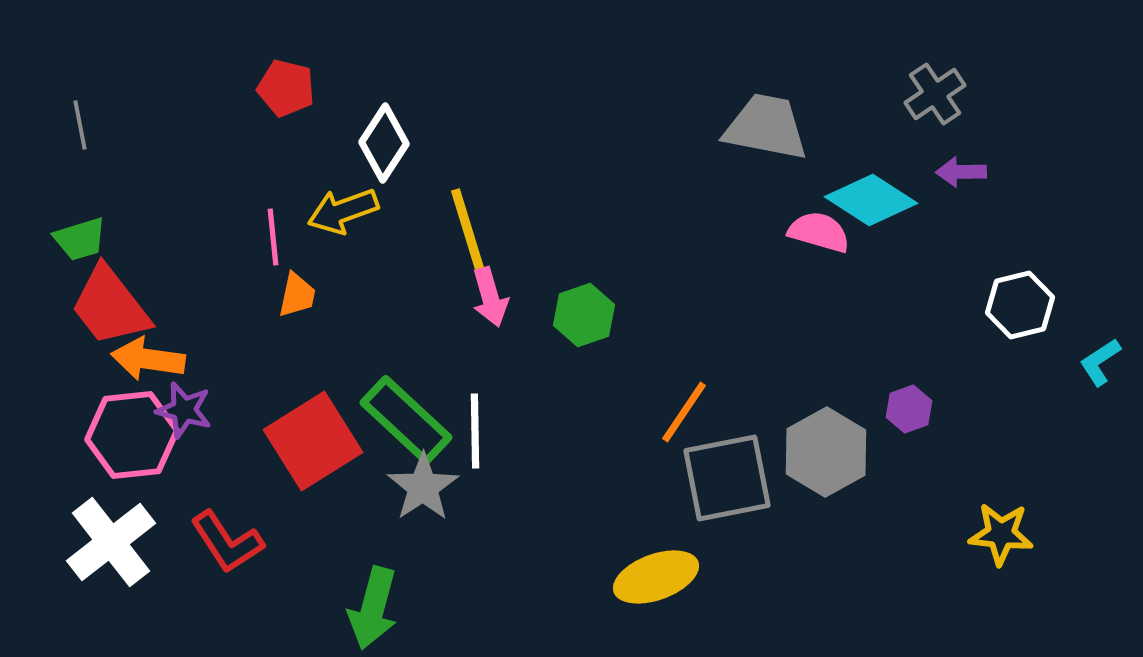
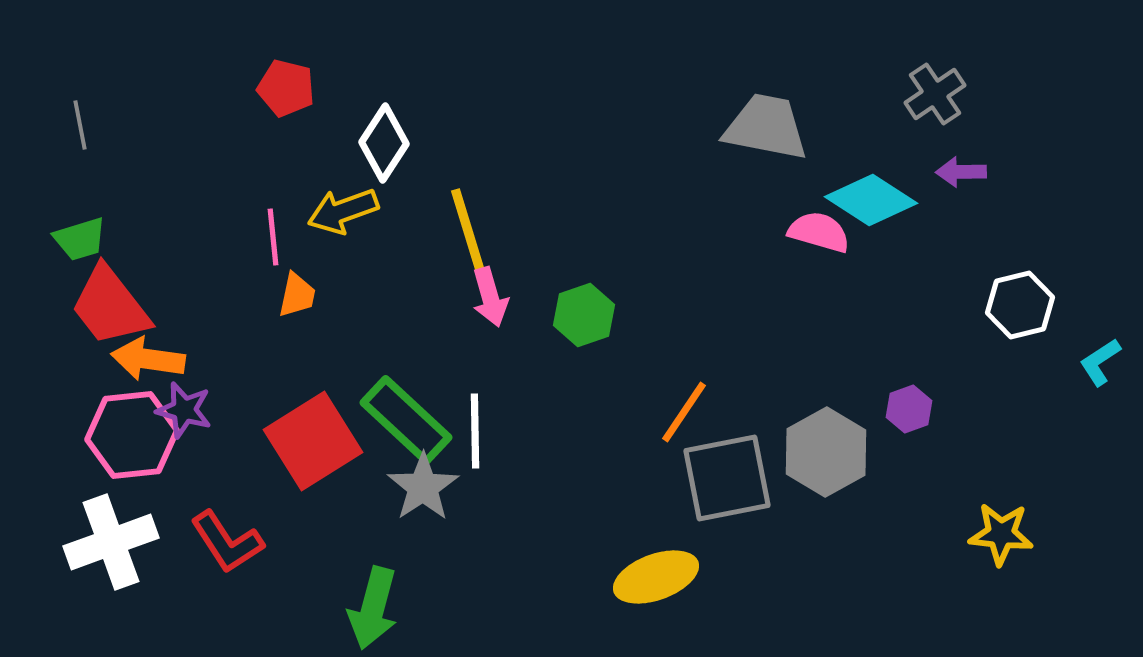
white cross: rotated 18 degrees clockwise
